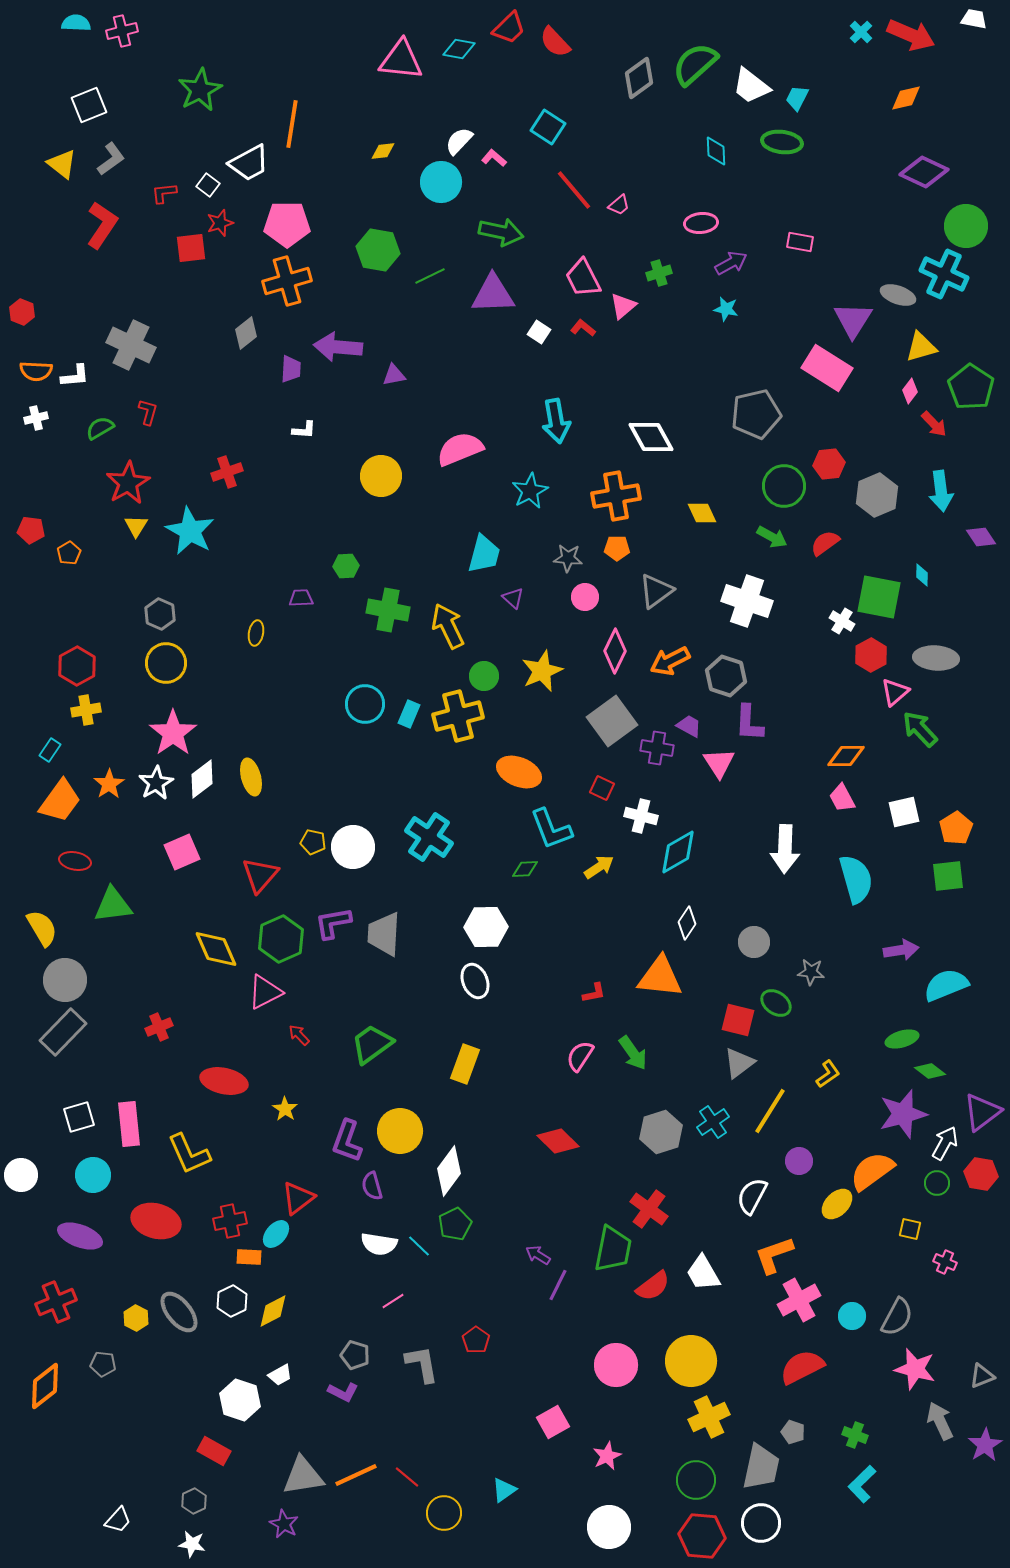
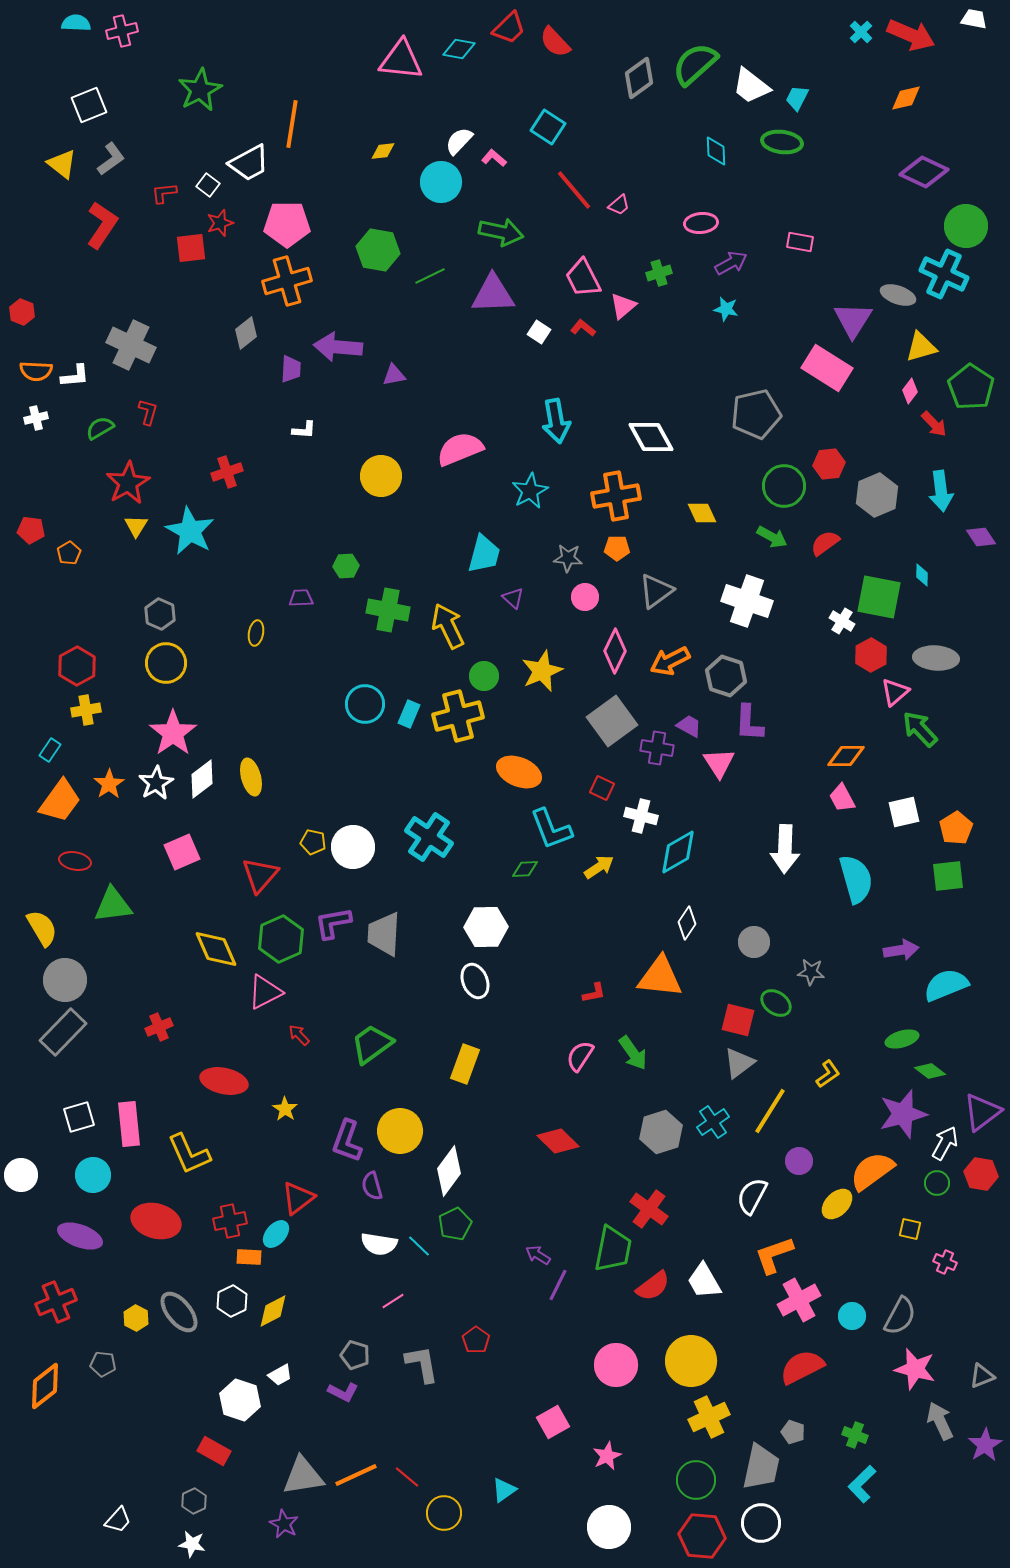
white trapezoid at (703, 1273): moved 1 px right, 8 px down
gray semicircle at (897, 1317): moved 3 px right, 1 px up
